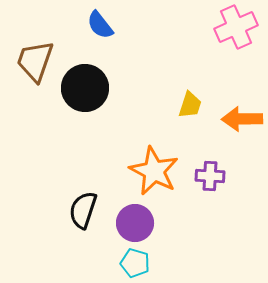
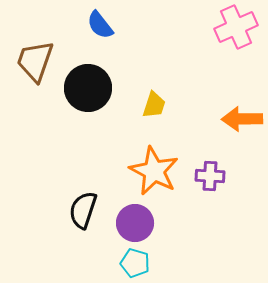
black circle: moved 3 px right
yellow trapezoid: moved 36 px left
